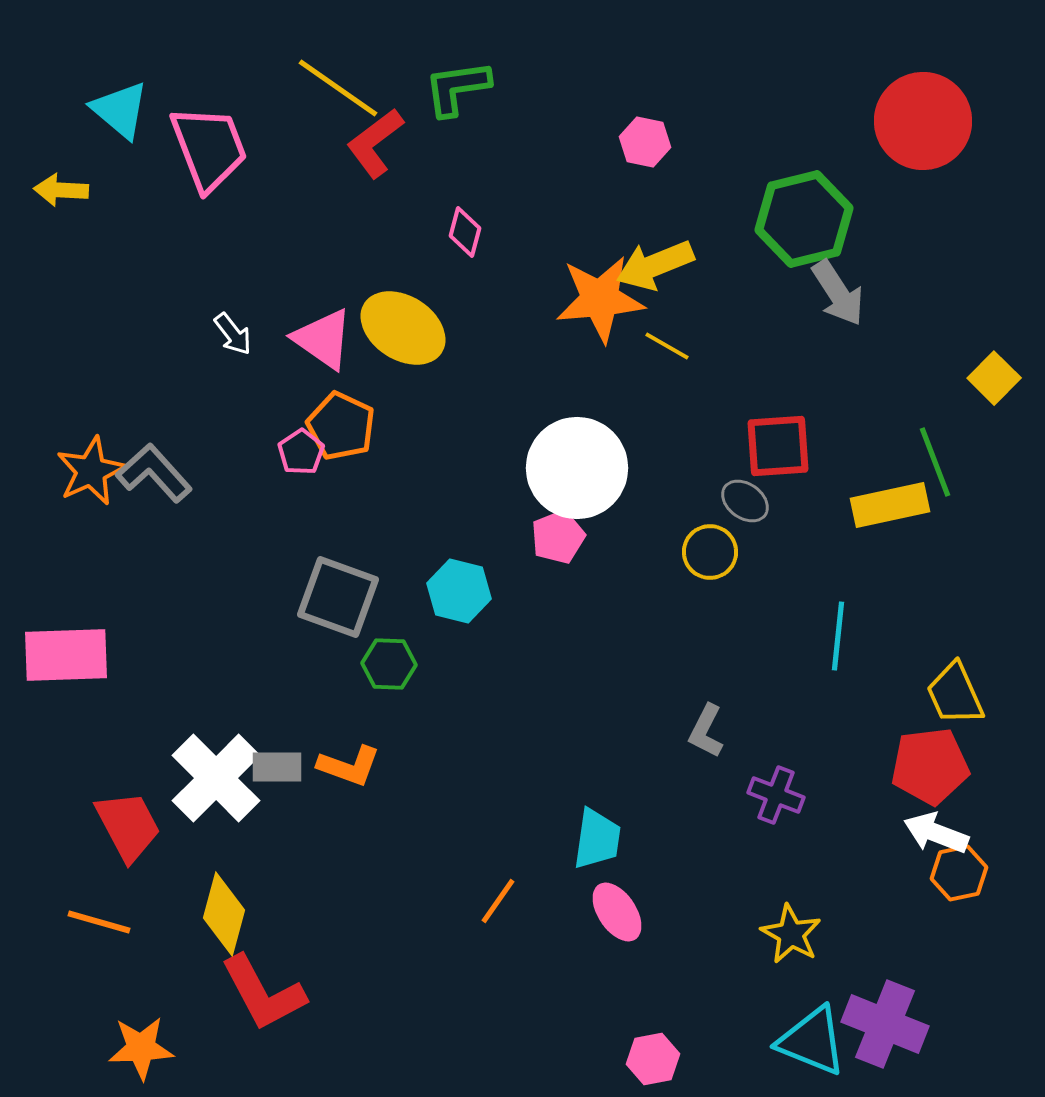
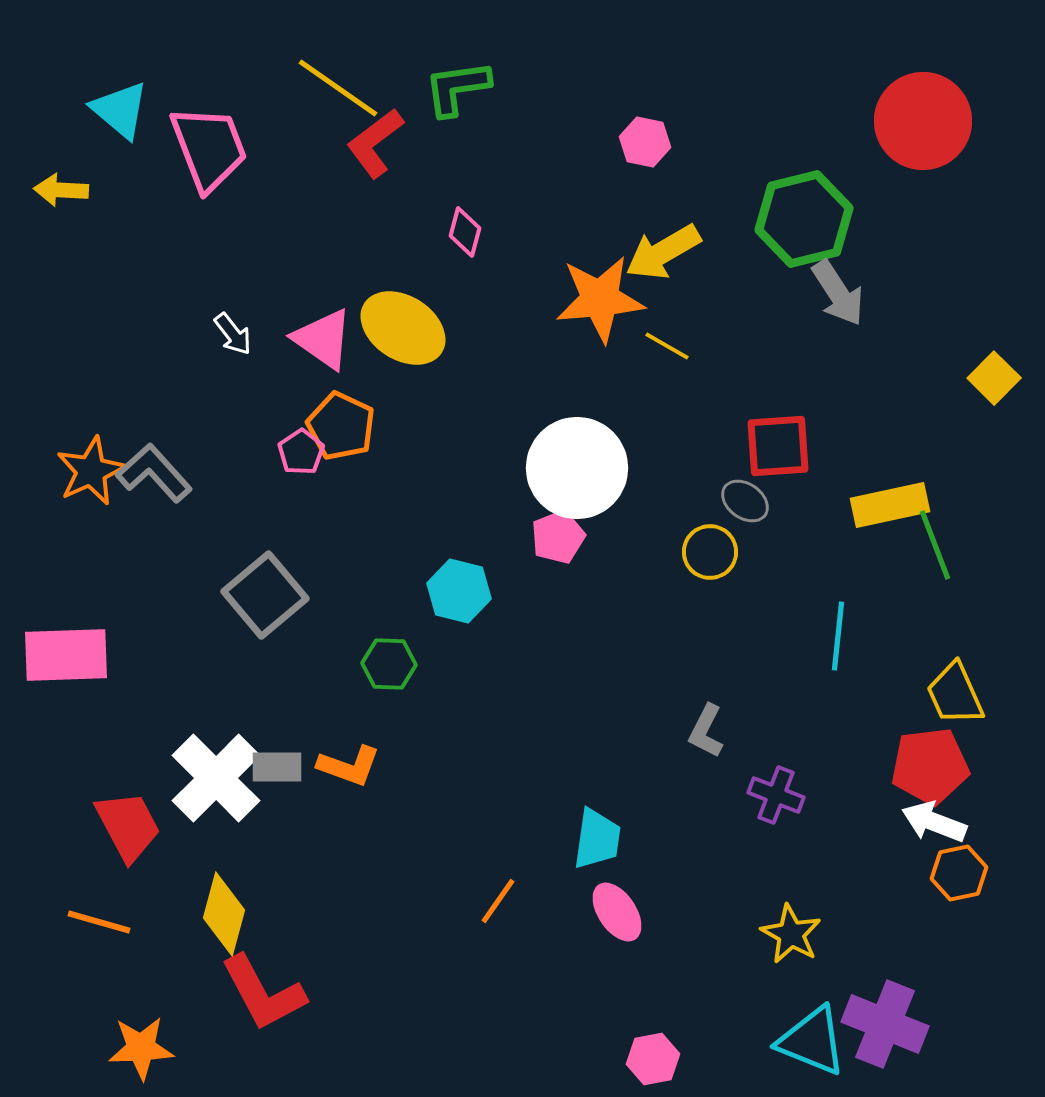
yellow arrow at (655, 265): moved 8 px right, 13 px up; rotated 8 degrees counterclockwise
green line at (935, 462): moved 83 px down
gray square at (338, 597): moved 73 px left, 2 px up; rotated 30 degrees clockwise
white arrow at (936, 833): moved 2 px left, 11 px up
